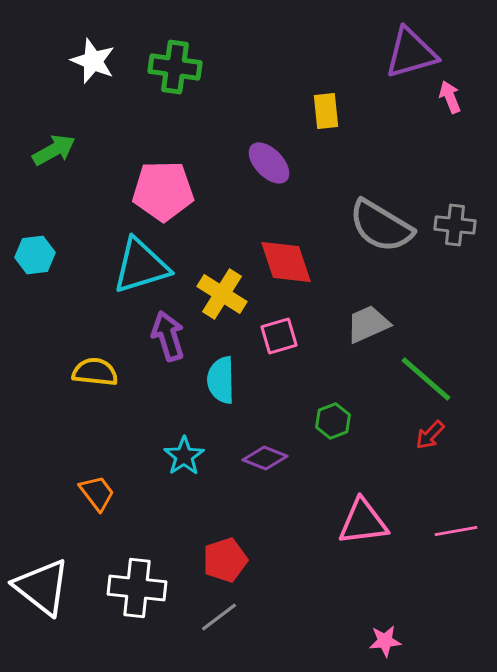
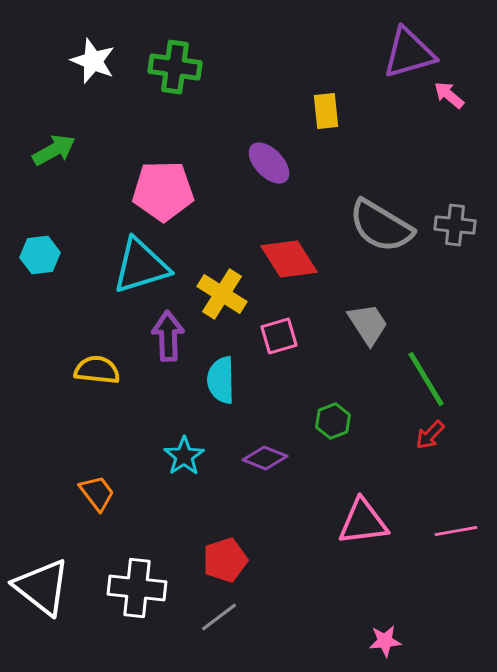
purple triangle: moved 2 px left
pink arrow: moved 1 px left, 2 px up; rotated 28 degrees counterclockwise
cyan hexagon: moved 5 px right
red diamond: moved 3 px right, 3 px up; rotated 14 degrees counterclockwise
gray trapezoid: rotated 81 degrees clockwise
purple arrow: rotated 15 degrees clockwise
yellow semicircle: moved 2 px right, 2 px up
green line: rotated 18 degrees clockwise
